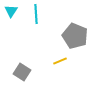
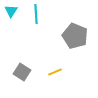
yellow line: moved 5 px left, 11 px down
